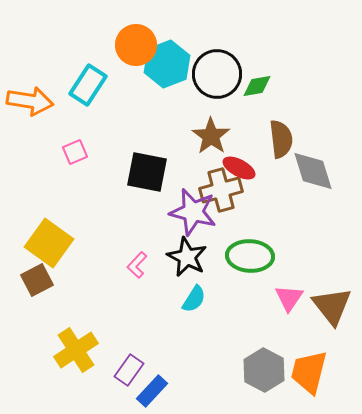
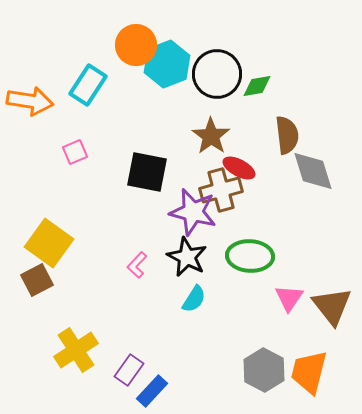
brown semicircle: moved 6 px right, 4 px up
